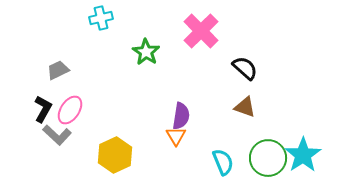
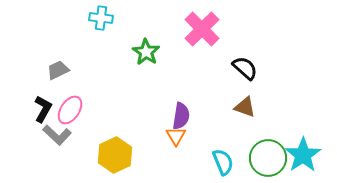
cyan cross: rotated 20 degrees clockwise
pink cross: moved 1 px right, 2 px up
